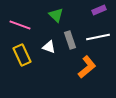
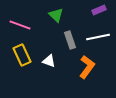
white triangle: moved 14 px down
orange L-shape: rotated 15 degrees counterclockwise
